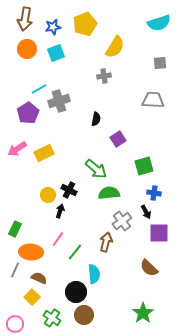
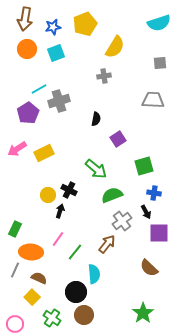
green semicircle at (109, 193): moved 3 px right, 2 px down; rotated 15 degrees counterclockwise
brown arrow at (106, 242): moved 1 px right, 2 px down; rotated 24 degrees clockwise
